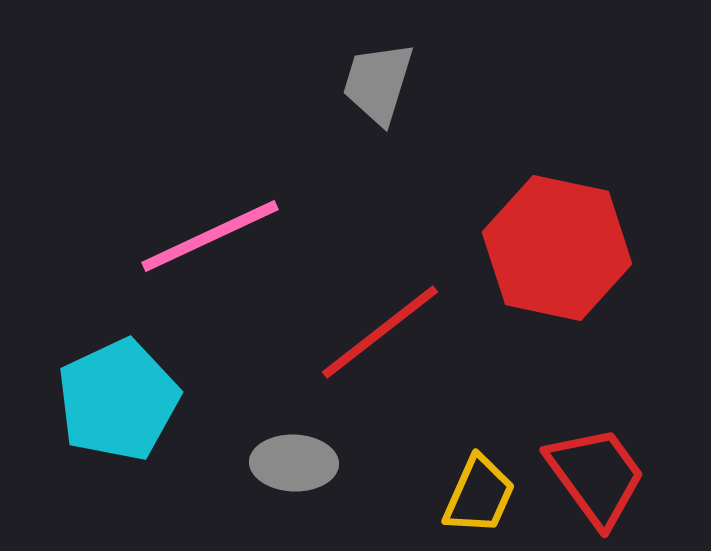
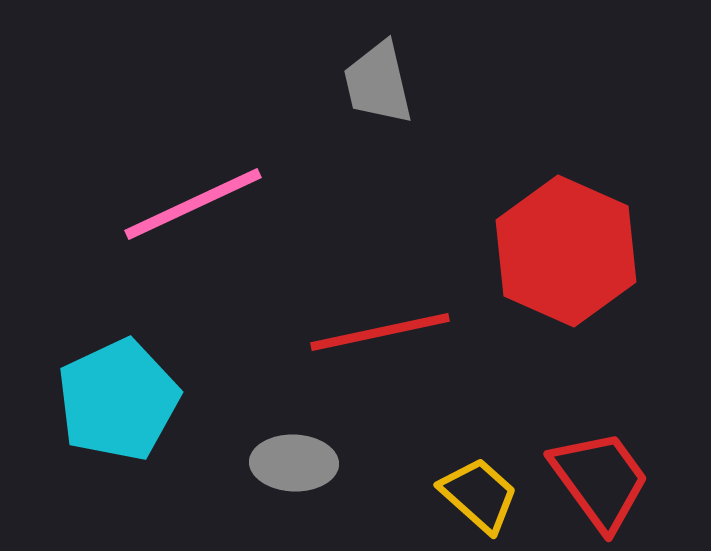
gray trapezoid: rotated 30 degrees counterclockwise
pink line: moved 17 px left, 32 px up
red hexagon: moved 9 px right, 3 px down; rotated 12 degrees clockwise
red line: rotated 26 degrees clockwise
red trapezoid: moved 4 px right, 4 px down
yellow trapezoid: rotated 72 degrees counterclockwise
